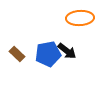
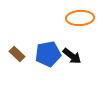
black arrow: moved 5 px right, 5 px down
